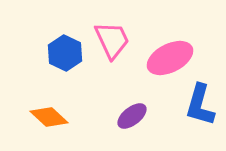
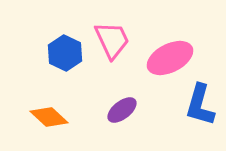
purple ellipse: moved 10 px left, 6 px up
